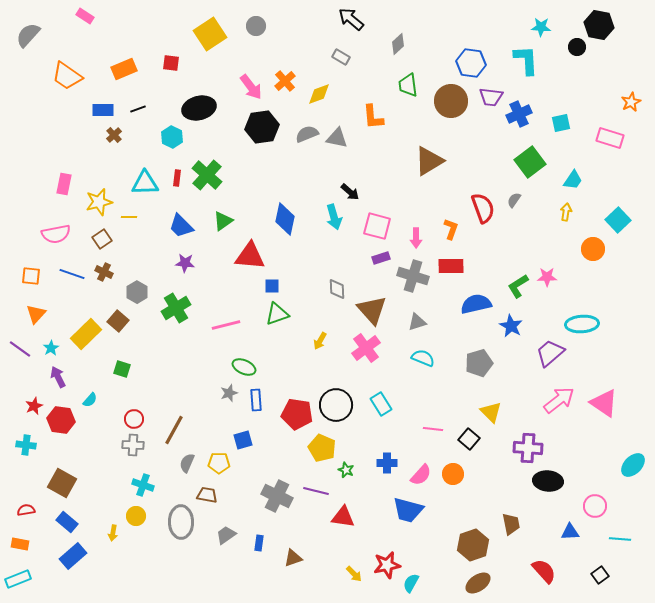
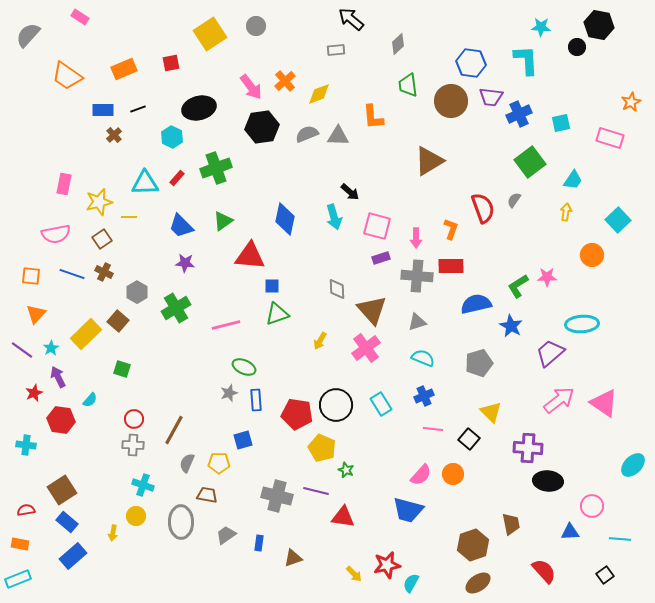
pink rectangle at (85, 16): moved 5 px left, 1 px down
gray rectangle at (341, 57): moved 5 px left, 7 px up; rotated 36 degrees counterclockwise
red square at (171, 63): rotated 18 degrees counterclockwise
gray triangle at (337, 138): moved 1 px right, 2 px up; rotated 10 degrees counterclockwise
green cross at (207, 175): moved 9 px right, 7 px up; rotated 28 degrees clockwise
red rectangle at (177, 178): rotated 35 degrees clockwise
orange circle at (593, 249): moved 1 px left, 6 px down
gray cross at (413, 276): moved 4 px right; rotated 12 degrees counterclockwise
purple line at (20, 349): moved 2 px right, 1 px down
red star at (34, 406): moved 13 px up
blue cross at (387, 463): moved 37 px right, 67 px up; rotated 24 degrees counterclockwise
brown square at (62, 483): moved 7 px down; rotated 28 degrees clockwise
gray cross at (277, 496): rotated 12 degrees counterclockwise
pink circle at (595, 506): moved 3 px left
black square at (600, 575): moved 5 px right
